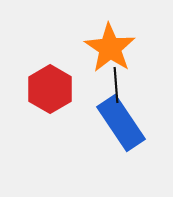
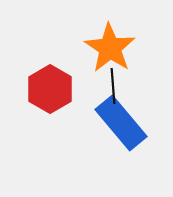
black line: moved 3 px left, 1 px down
blue rectangle: rotated 6 degrees counterclockwise
